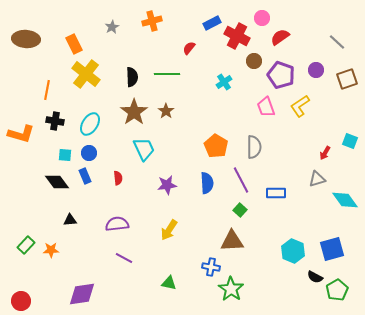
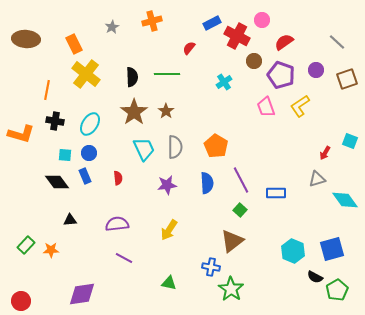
pink circle at (262, 18): moved 2 px down
red semicircle at (280, 37): moved 4 px right, 5 px down
gray semicircle at (254, 147): moved 79 px left
brown triangle at (232, 241): rotated 35 degrees counterclockwise
